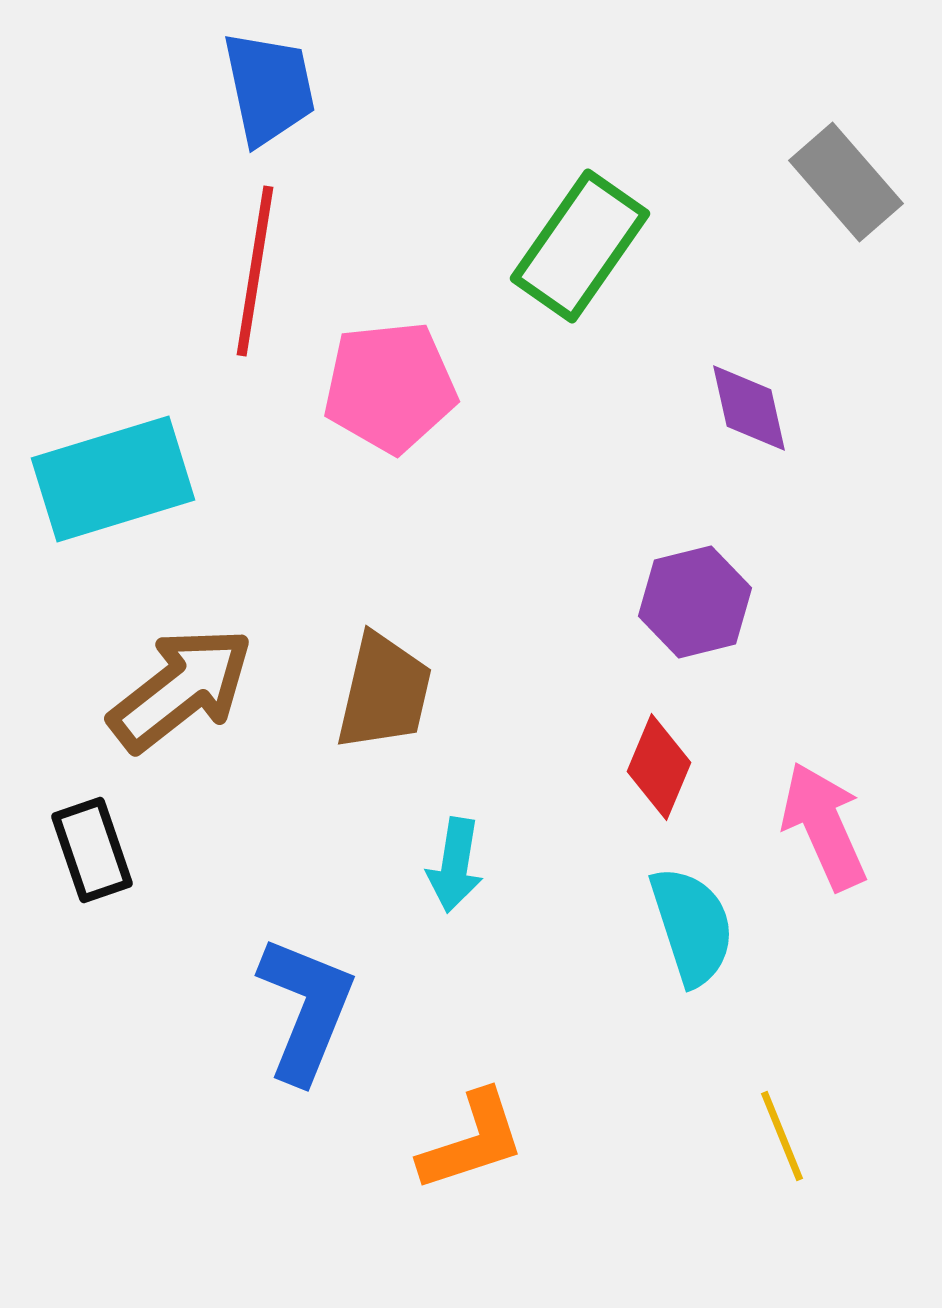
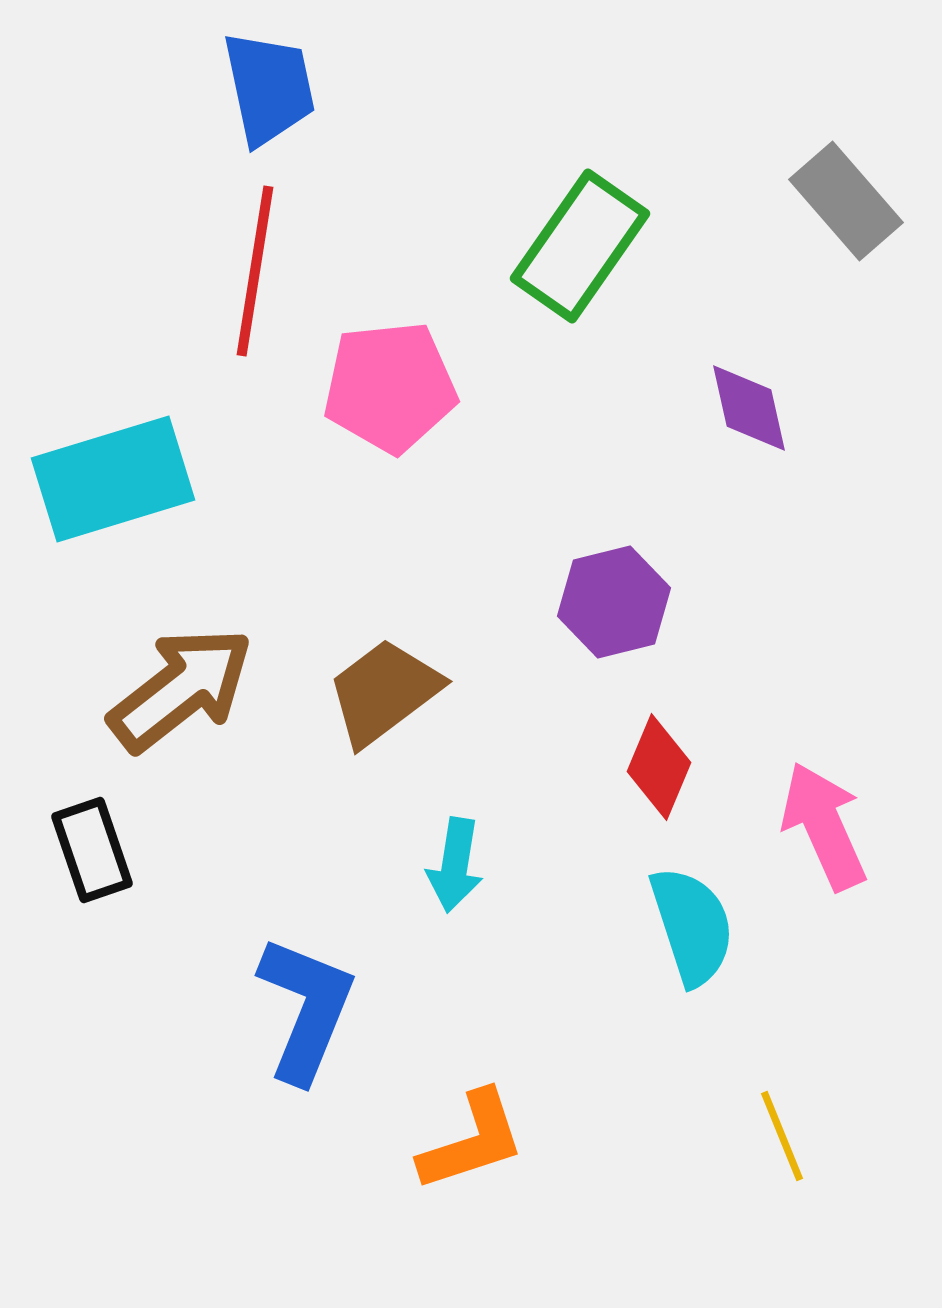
gray rectangle: moved 19 px down
purple hexagon: moved 81 px left
brown trapezoid: rotated 140 degrees counterclockwise
